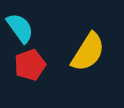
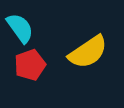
yellow semicircle: rotated 24 degrees clockwise
